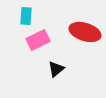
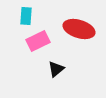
red ellipse: moved 6 px left, 3 px up
pink rectangle: moved 1 px down
